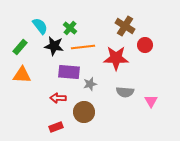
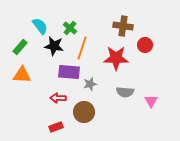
brown cross: moved 2 px left; rotated 24 degrees counterclockwise
orange line: moved 1 px left, 1 px down; rotated 65 degrees counterclockwise
